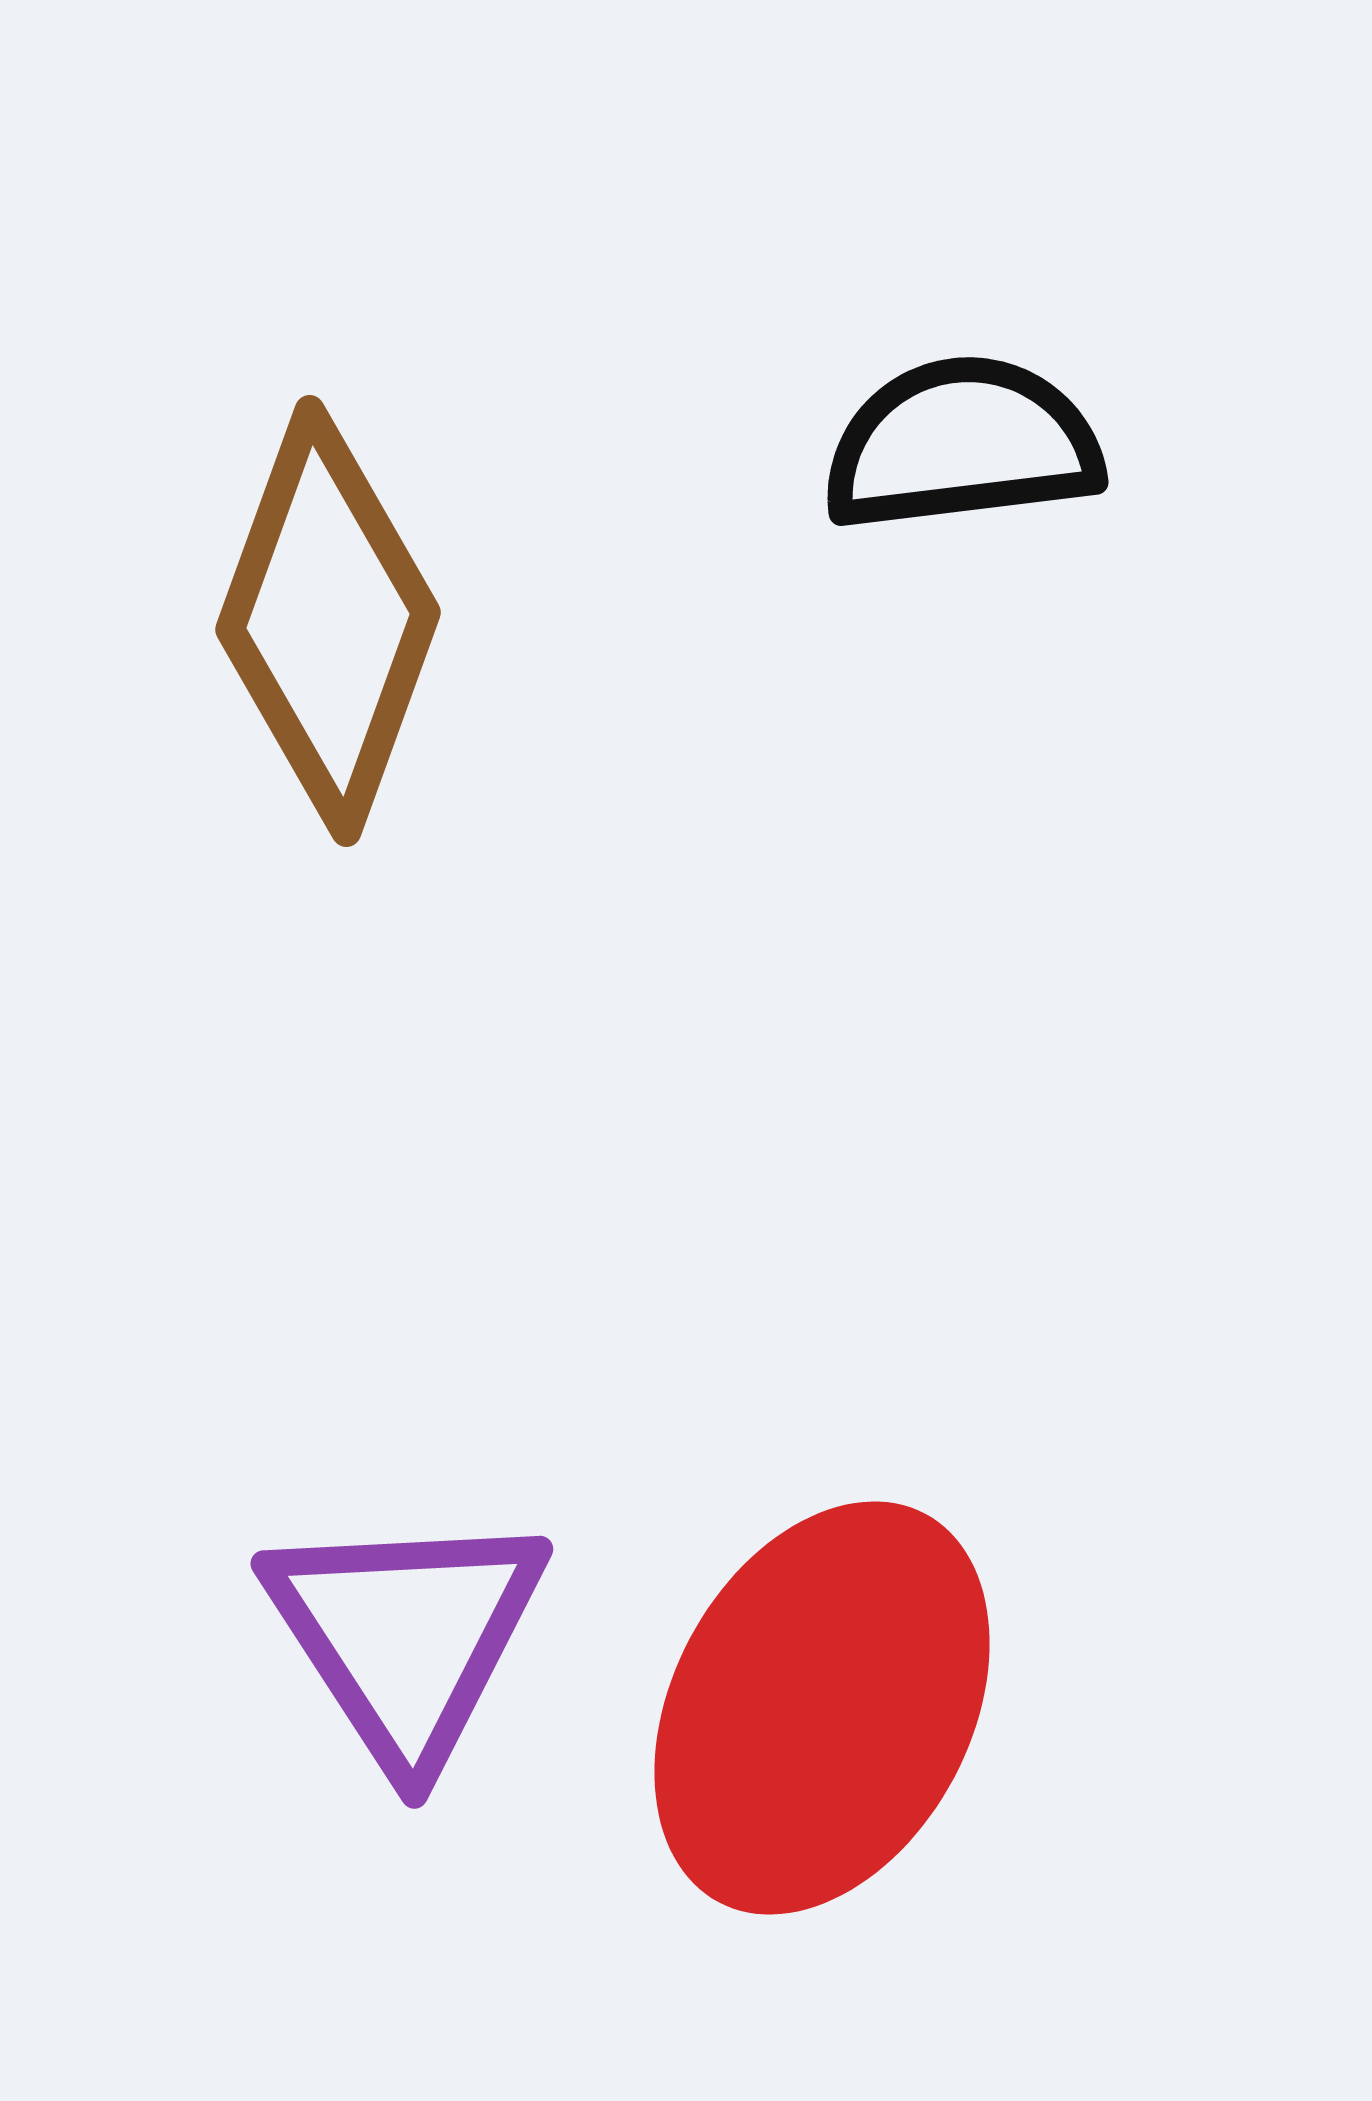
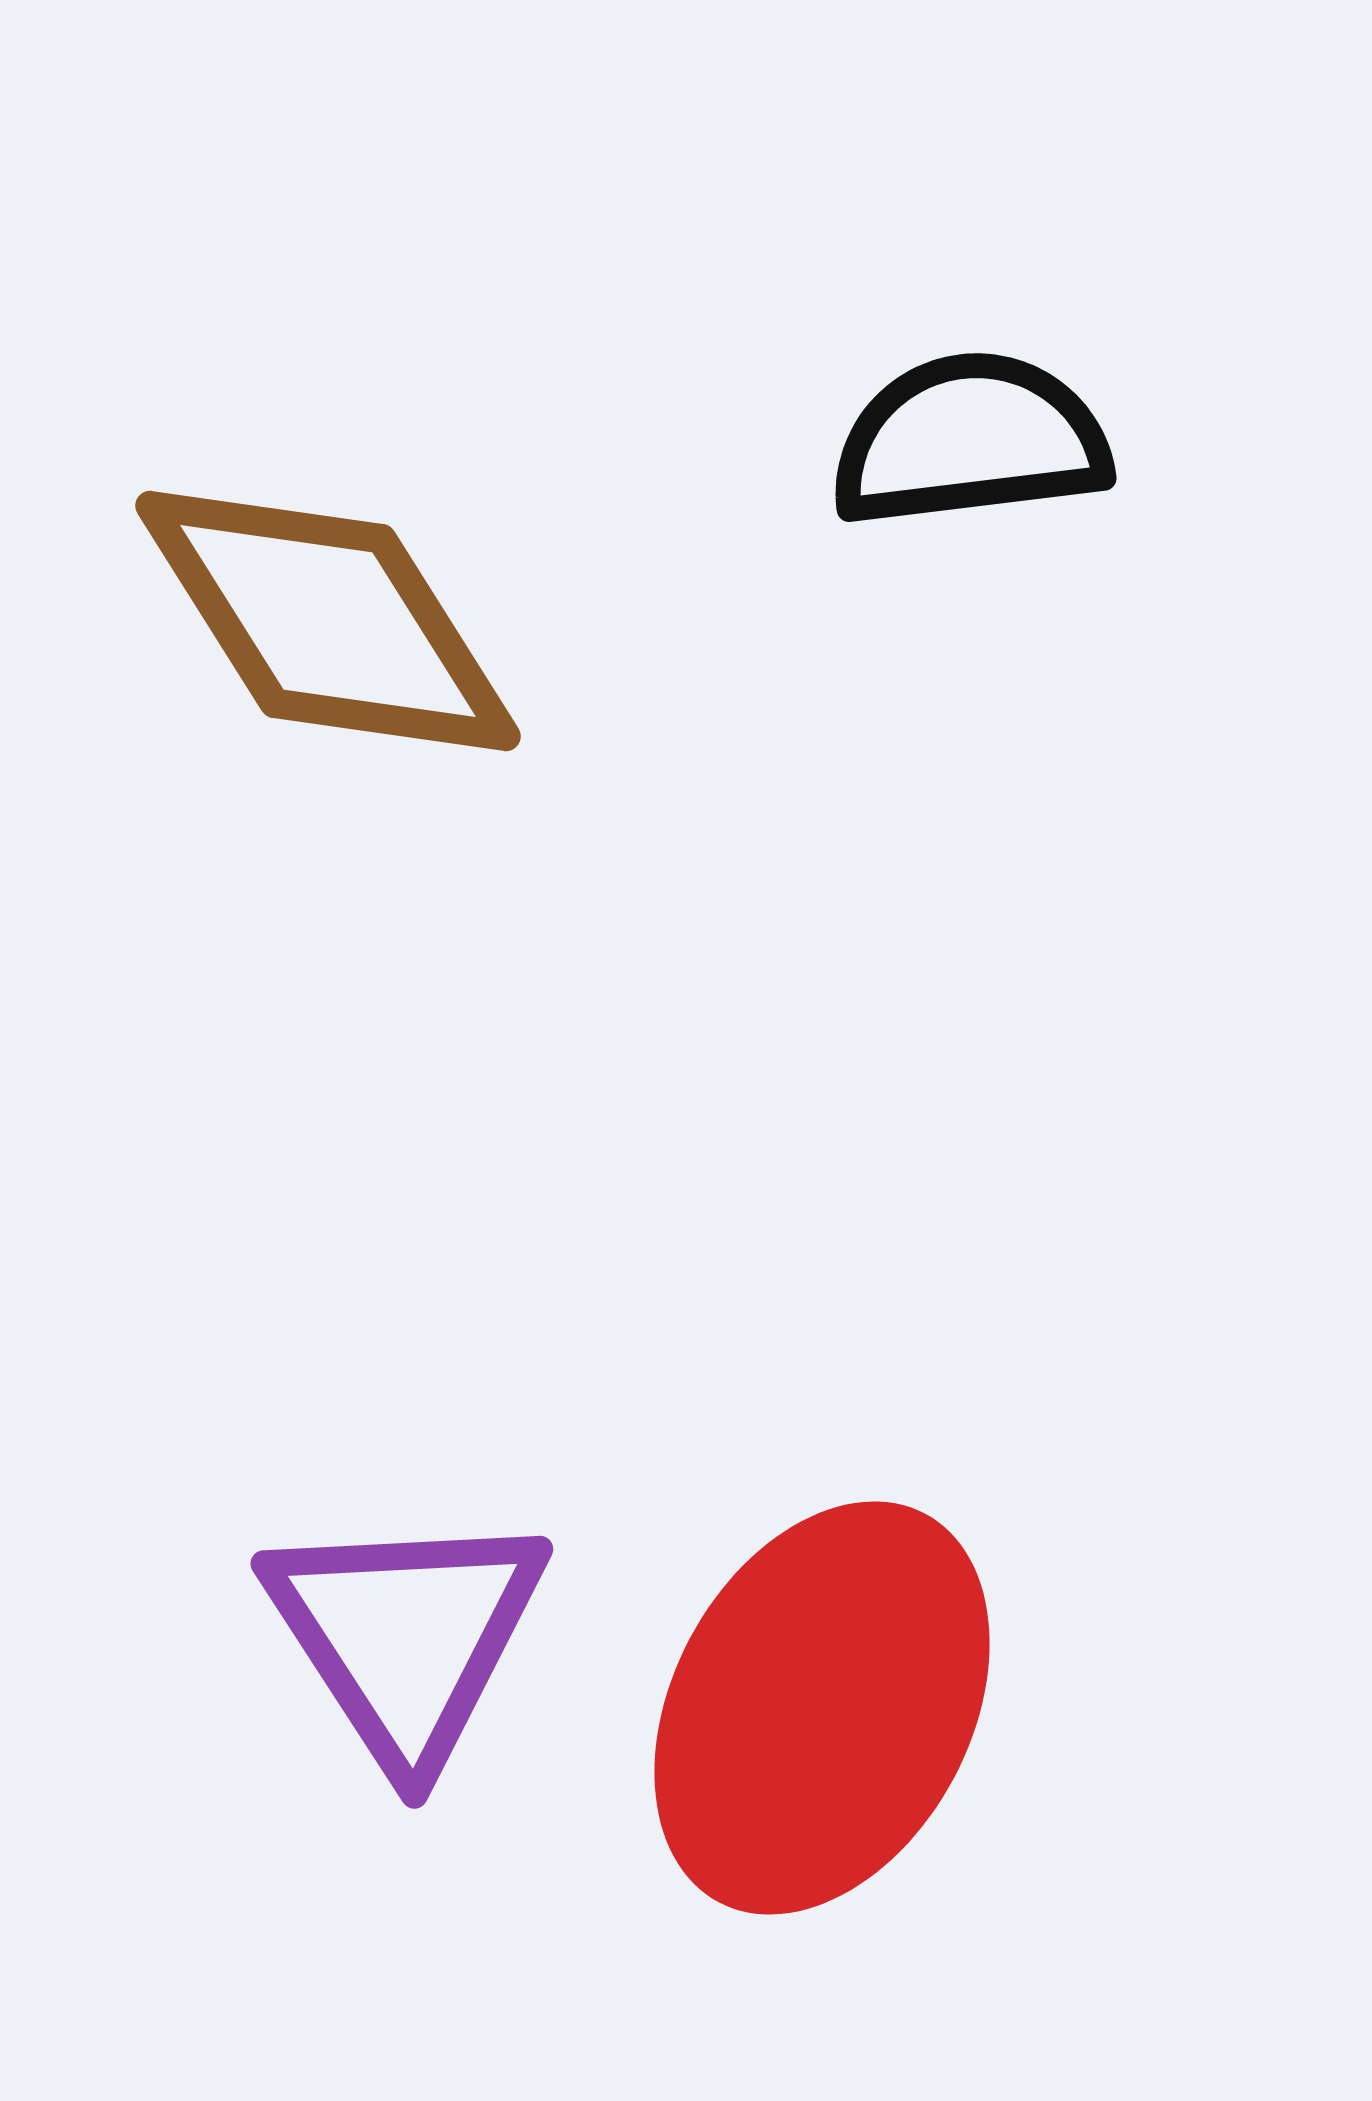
black semicircle: moved 8 px right, 4 px up
brown diamond: rotated 52 degrees counterclockwise
